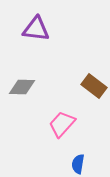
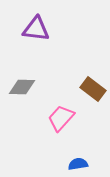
brown rectangle: moved 1 px left, 3 px down
pink trapezoid: moved 1 px left, 6 px up
blue semicircle: rotated 72 degrees clockwise
